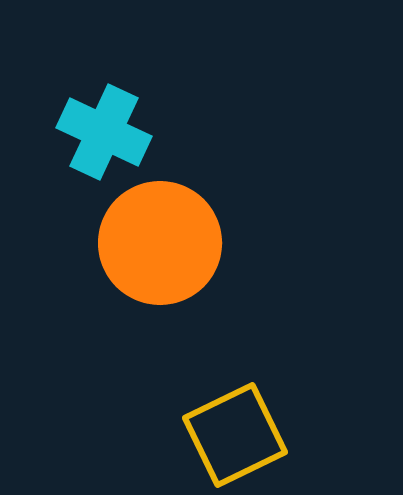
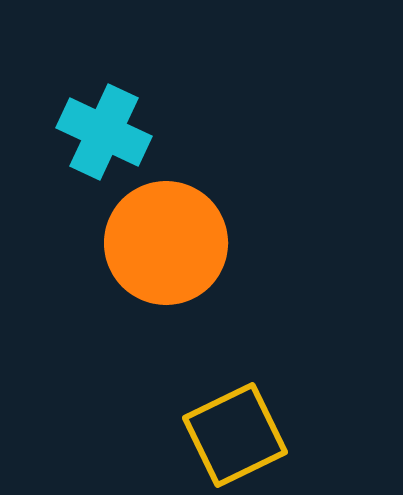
orange circle: moved 6 px right
